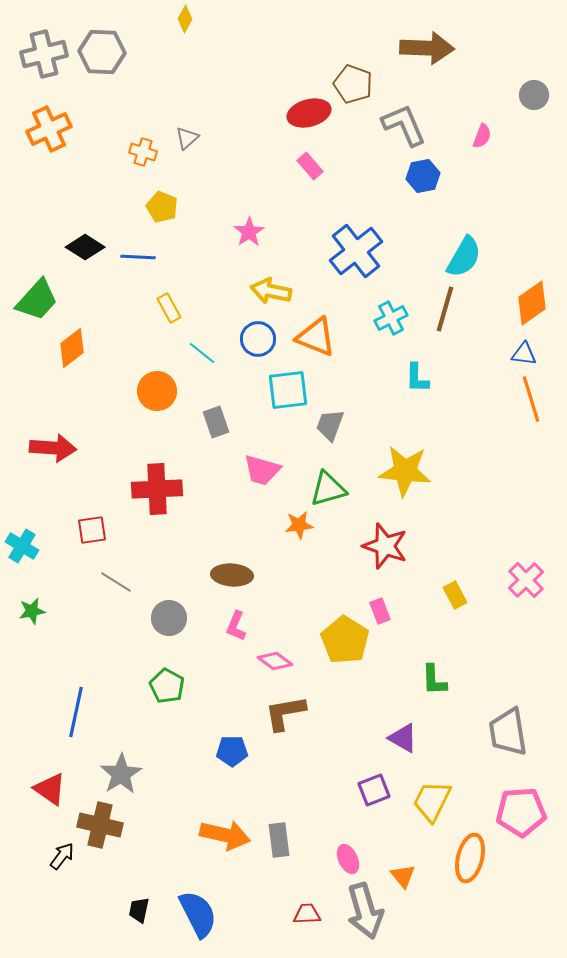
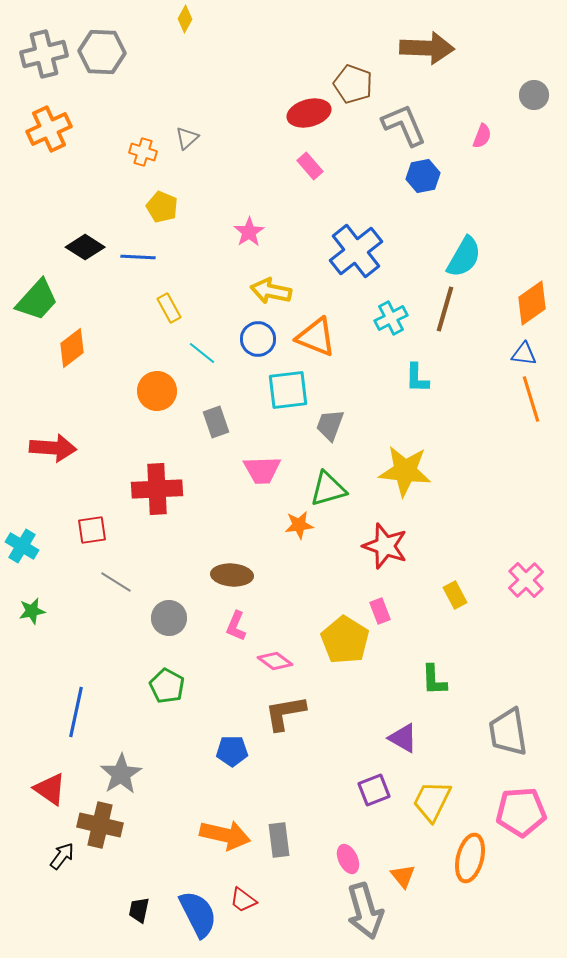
pink trapezoid at (262, 470): rotated 18 degrees counterclockwise
red trapezoid at (307, 914): moved 64 px left, 14 px up; rotated 140 degrees counterclockwise
